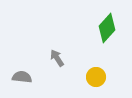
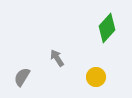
gray semicircle: rotated 66 degrees counterclockwise
